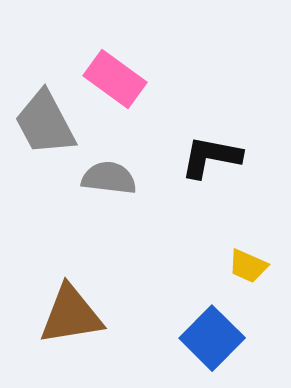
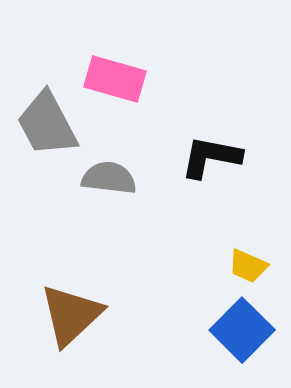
pink rectangle: rotated 20 degrees counterclockwise
gray trapezoid: moved 2 px right, 1 px down
brown triangle: rotated 34 degrees counterclockwise
blue square: moved 30 px right, 8 px up
